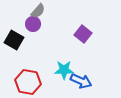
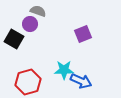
gray semicircle: rotated 112 degrees counterclockwise
purple circle: moved 3 px left
purple square: rotated 30 degrees clockwise
black square: moved 1 px up
red hexagon: rotated 25 degrees counterclockwise
